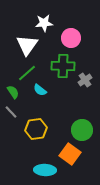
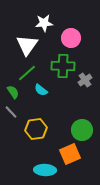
cyan semicircle: moved 1 px right
orange square: rotated 30 degrees clockwise
